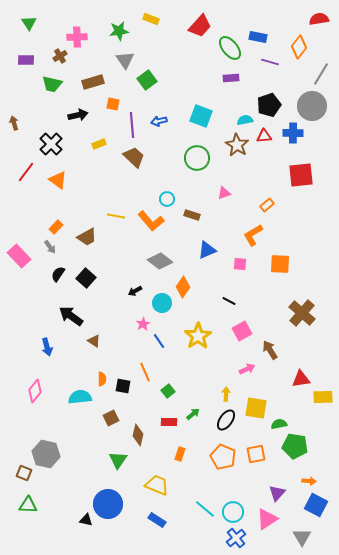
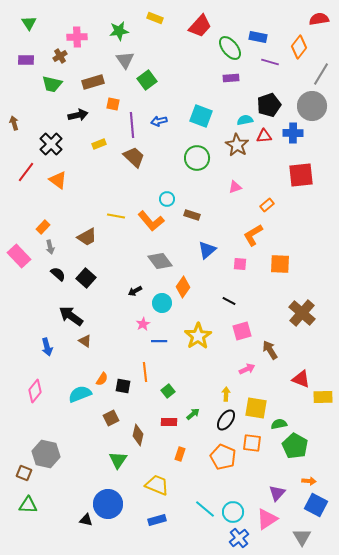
yellow rectangle at (151, 19): moved 4 px right, 1 px up
pink triangle at (224, 193): moved 11 px right, 6 px up
orange rectangle at (56, 227): moved 13 px left
gray arrow at (50, 247): rotated 24 degrees clockwise
blue triangle at (207, 250): rotated 18 degrees counterclockwise
gray diamond at (160, 261): rotated 15 degrees clockwise
black semicircle at (58, 274): rotated 98 degrees clockwise
pink square at (242, 331): rotated 12 degrees clockwise
brown triangle at (94, 341): moved 9 px left
blue line at (159, 341): rotated 56 degrees counterclockwise
orange line at (145, 372): rotated 18 degrees clockwise
orange semicircle at (102, 379): rotated 32 degrees clockwise
red triangle at (301, 379): rotated 30 degrees clockwise
cyan semicircle at (80, 397): moved 3 px up; rotated 15 degrees counterclockwise
green pentagon at (295, 446): rotated 20 degrees clockwise
orange square at (256, 454): moved 4 px left, 11 px up; rotated 18 degrees clockwise
blue rectangle at (157, 520): rotated 48 degrees counterclockwise
blue cross at (236, 538): moved 3 px right
